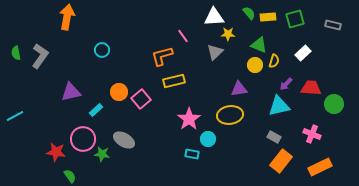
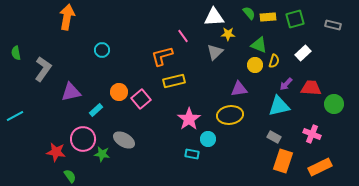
gray L-shape at (40, 56): moved 3 px right, 13 px down
orange rectangle at (281, 161): moved 2 px right; rotated 20 degrees counterclockwise
